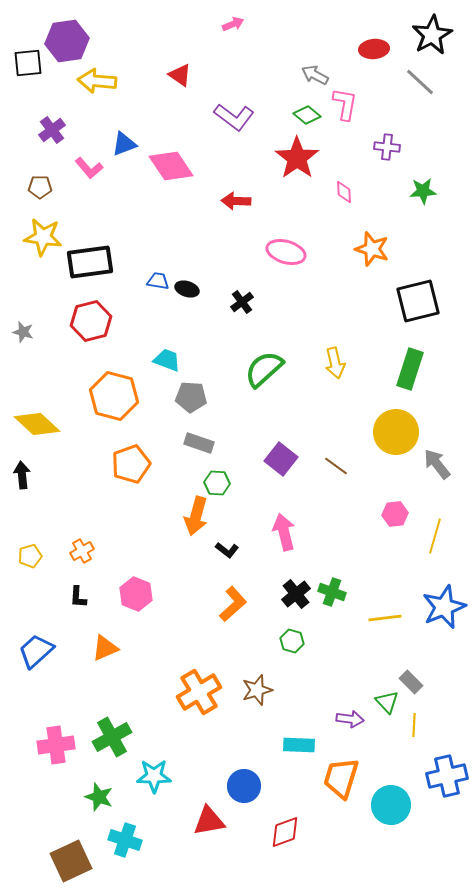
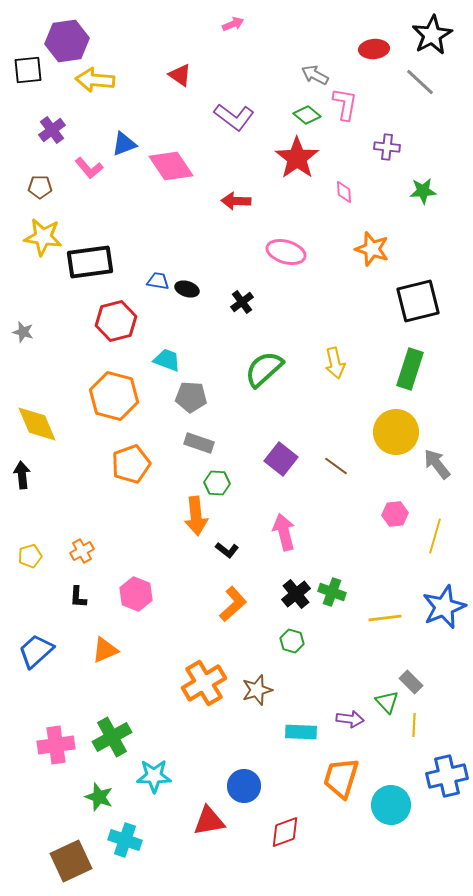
black square at (28, 63): moved 7 px down
yellow arrow at (97, 81): moved 2 px left, 1 px up
red hexagon at (91, 321): moved 25 px right
yellow diamond at (37, 424): rotated 24 degrees clockwise
orange arrow at (196, 516): rotated 21 degrees counterclockwise
orange triangle at (105, 648): moved 2 px down
orange cross at (199, 692): moved 5 px right, 9 px up
cyan rectangle at (299, 745): moved 2 px right, 13 px up
